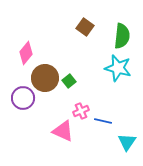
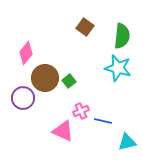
cyan triangle: rotated 42 degrees clockwise
